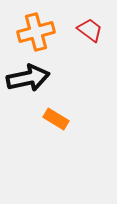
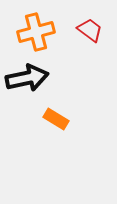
black arrow: moved 1 px left
